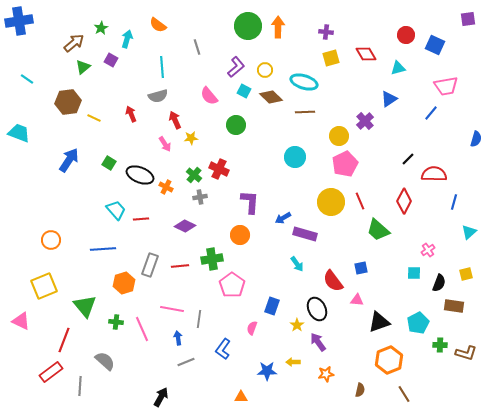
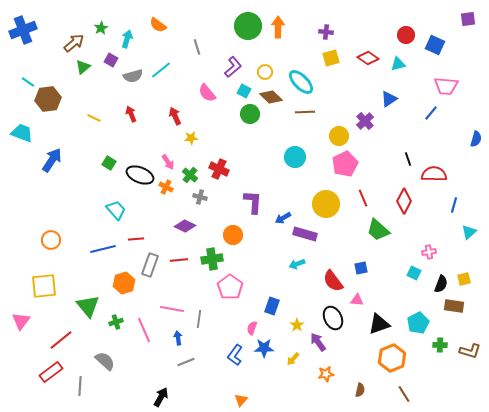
blue cross at (19, 21): moved 4 px right, 9 px down; rotated 12 degrees counterclockwise
red diamond at (366, 54): moved 2 px right, 4 px down; rotated 25 degrees counterclockwise
cyan line at (162, 67): moved 1 px left, 3 px down; rotated 55 degrees clockwise
purple L-shape at (236, 67): moved 3 px left
cyan triangle at (398, 68): moved 4 px up
yellow circle at (265, 70): moved 2 px down
cyan line at (27, 79): moved 1 px right, 3 px down
cyan ellipse at (304, 82): moved 3 px left; rotated 28 degrees clockwise
pink trapezoid at (446, 86): rotated 15 degrees clockwise
gray semicircle at (158, 96): moved 25 px left, 20 px up
pink semicircle at (209, 96): moved 2 px left, 3 px up
brown hexagon at (68, 102): moved 20 px left, 3 px up
red arrow at (175, 120): moved 4 px up
green circle at (236, 125): moved 14 px right, 11 px up
cyan trapezoid at (19, 133): moved 3 px right
pink arrow at (165, 144): moved 3 px right, 18 px down
black line at (408, 159): rotated 64 degrees counterclockwise
blue arrow at (69, 160): moved 17 px left
green cross at (194, 175): moved 4 px left
gray cross at (200, 197): rotated 24 degrees clockwise
red line at (360, 201): moved 3 px right, 3 px up
purple L-shape at (250, 202): moved 3 px right
yellow circle at (331, 202): moved 5 px left, 2 px down
blue line at (454, 202): moved 3 px down
red line at (141, 219): moved 5 px left, 20 px down
orange circle at (240, 235): moved 7 px left
blue line at (103, 249): rotated 10 degrees counterclockwise
pink cross at (428, 250): moved 1 px right, 2 px down; rotated 24 degrees clockwise
cyan arrow at (297, 264): rotated 105 degrees clockwise
red line at (180, 266): moved 1 px left, 6 px up
cyan square at (414, 273): rotated 24 degrees clockwise
yellow square at (466, 274): moved 2 px left, 5 px down
black semicircle at (439, 283): moved 2 px right, 1 px down
pink pentagon at (232, 285): moved 2 px left, 2 px down
yellow square at (44, 286): rotated 16 degrees clockwise
green triangle at (85, 306): moved 3 px right
black ellipse at (317, 309): moved 16 px right, 9 px down
pink triangle at (21, 321): rotated 42 degrees clockwise
green cross at (116, 322): rotated 24 degrees counterclockwise
black triangle at (379, 322): moved 2 px down
pink line at (142, 329): moved 2 px right, 1 px down
red line at (64, 340): moved 3 px left; rotated 30 degrees clockwise
blue L-shape at (223, 349): moved 12 px right, 6 px down
brown L-shape at (466, 353): moved 4 px right, 2 px up
orange hexagon at (389, 360): moved 3 px right, 2 px up
yellow arrow at (293, 362): moved 3 px up; rotated 48 degrees counterclockwise
blue star at (267, 371): moved 3 px left, 23 px up
orange triangle at (241, 397): moved 3 px down; rotated 48 degrees counterclockwise
